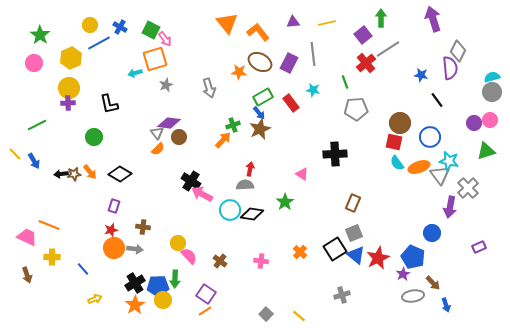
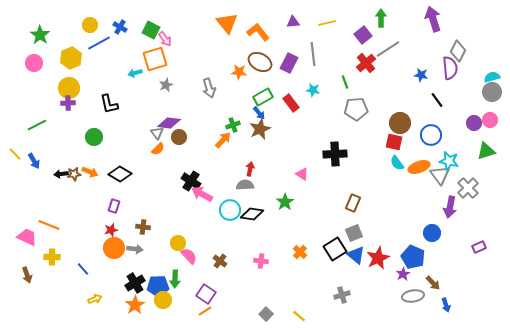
blue circle at (430, 137): moved 1 px right, 2 px up
orange arrow at (90, 172): rotated 28 degrees counterclockwise
